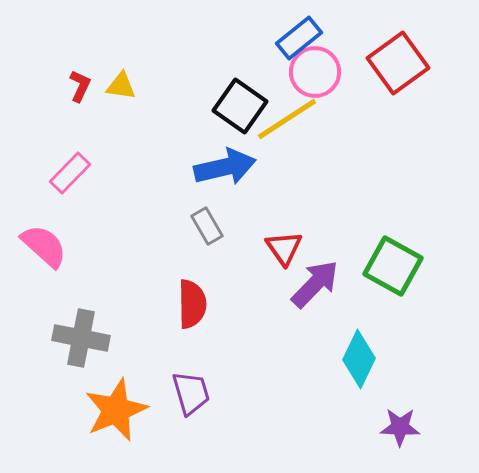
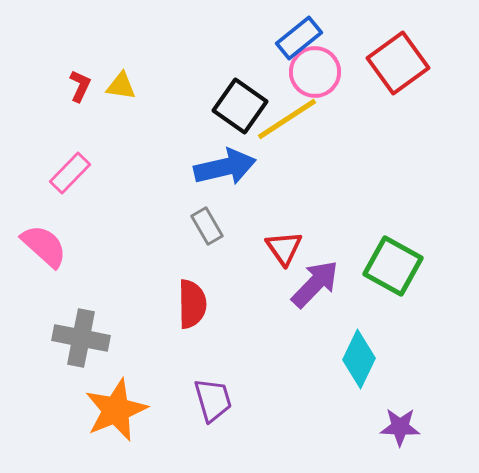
purple trapezoid: moved 22 px right, 7 px down
